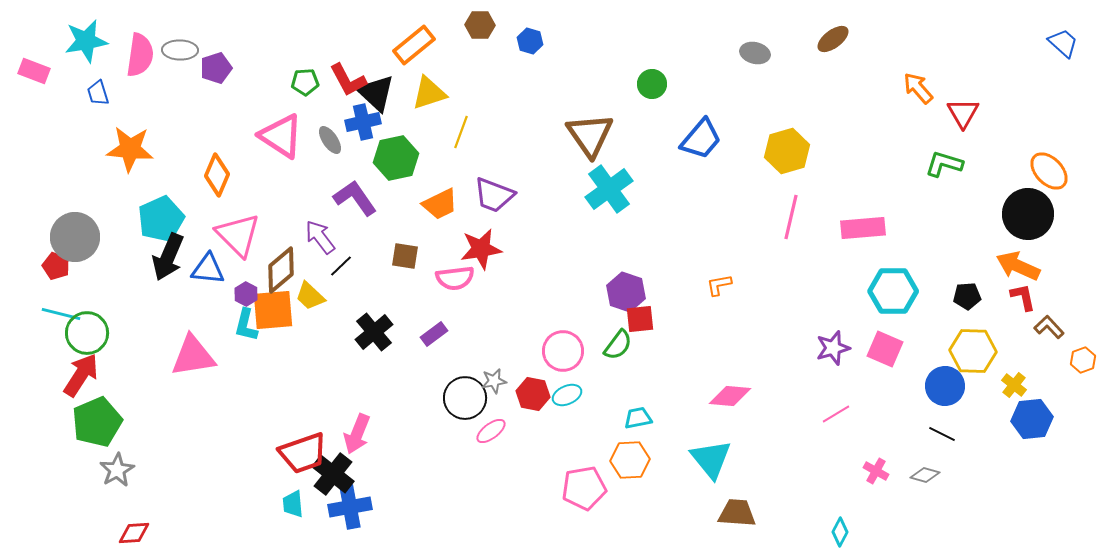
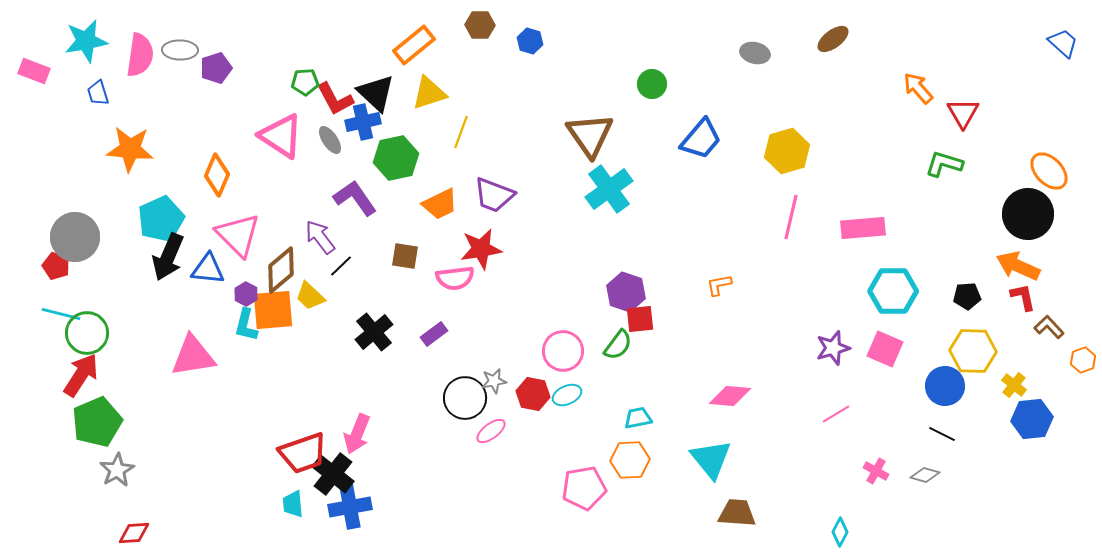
red L-shape at (348, 80): moved 13 px left, 19 px down
